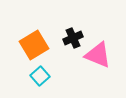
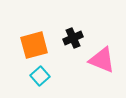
orange square: rotated 16 degrees clockwise
pink triangle: moved 4 px right, 5 px down
